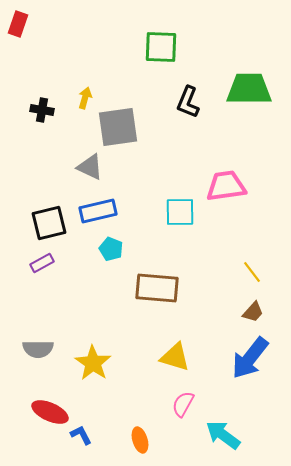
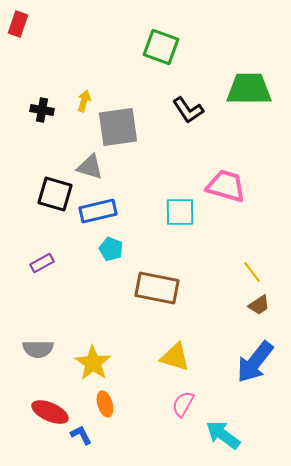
green square: rotated 18 degrees clockwise
yellow arrow: moved 1 px left, 3 px down
black L-shape: moved 8 px down; rotated 56 degrees counterclockwise
gray triangle: rotated 8 degrees counterclockwise
pink trapezoid: rotated 24 degrees clockwise
black square: moved 6 px right, 29 px up; rotated 30 degrees clockwise
brown rectangle: rotated 6 degrees clockwise
brown trapezoid: moved 6 px right, 7 px up; rotated 15 degrees clockwise
blue arrow: moved 5 px right, 4 px down
orange ellipse: moved 35 px left, 36 px up
